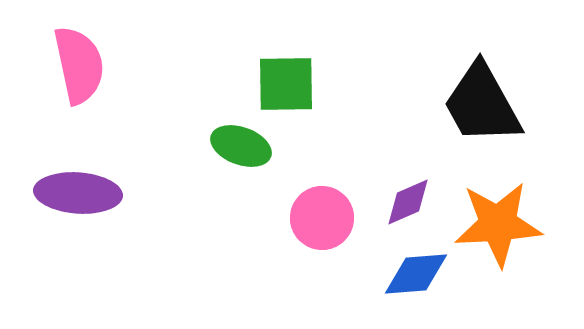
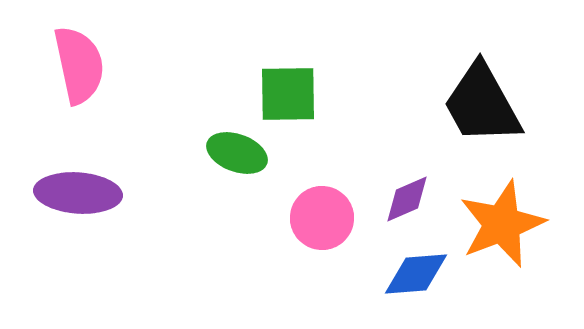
green square: moved 2 px right, 10 px down
green ellipse: moved 4 px left, 7 px down
purple diamond: moved 1 px left, 3 px up
orange star: moved 4 px right; rotated 18 degrees counterclockwise
